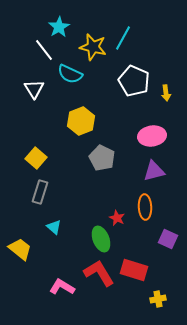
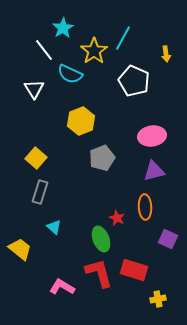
cyan star: moved 4 px right, 1 px down
yellow star: moved 1 px right, 4 px down; rotated 24 degrees clockwise
yellow arrow: moved 39 px up
gray pentagon: rotated 25 degrees clockwise
red L-shape: rotated 16 degrees clockwise
